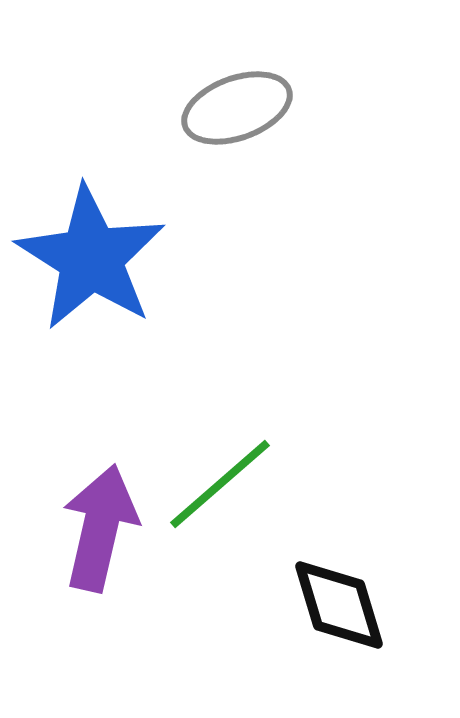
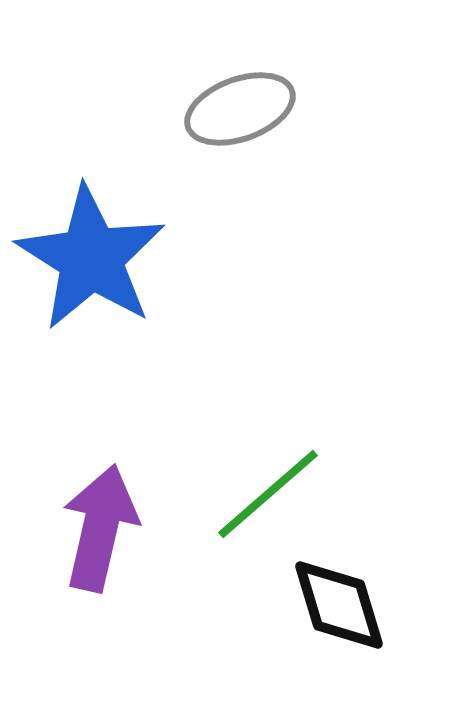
gray ellipse: moved 3 px right, 1 px down
green line: moved 48 px right, 10 px down
